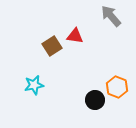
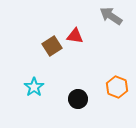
gray arrow: rotated 15 degrees counterclockwise
cyan star: moved 2 px down; rotated 24 degrees counterclockwise
black circle: moved 17 px left, 1 px up
